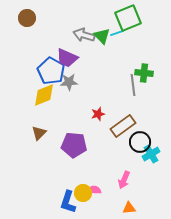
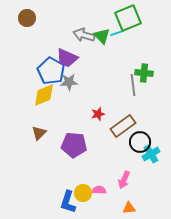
pink semicircle: moved 5 px right
